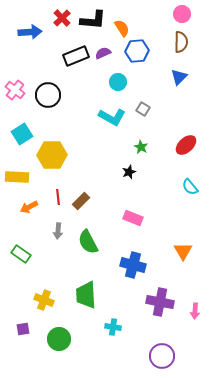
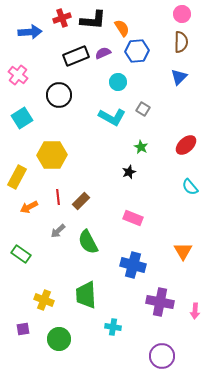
red cross: rotated 24 degrees clockwise
pink cross: moved 3 px right, 15 px up
black circle: moved 11 px right
cyan square: moved 16 px up
yellow rectangle: rotated 65 degrees counterclockwise
gray arrow: rotated 42 degrees clockwise
